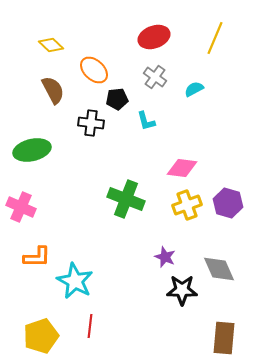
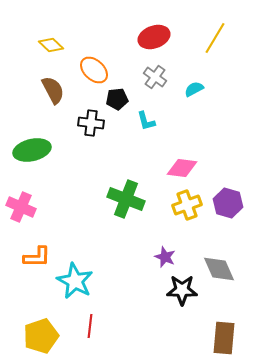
yellow line: rotated 8 degrees clockwise
